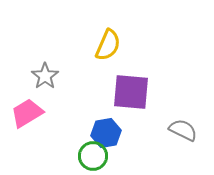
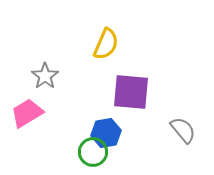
yellow semicircle: moved 2 px left, 1 px up
gray semicircle: rotated 24 degrees clockwise
green circle: moved 4 px up
